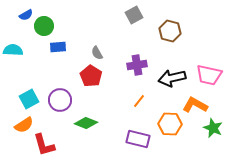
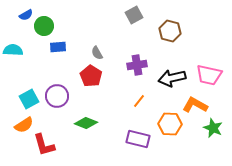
purple circle: moved 3 px left, 4 px up
